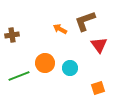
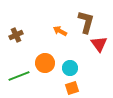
brown L-shape: moved 1 px right, 1 px down; rotated 125 degrees clockwise
orange arrow: moved 2 px down
brown cross: moved 4 px right; rotated 16 degrees counterclockwise
red triangle: moved 1 px up
orange square: moved 26 px left
